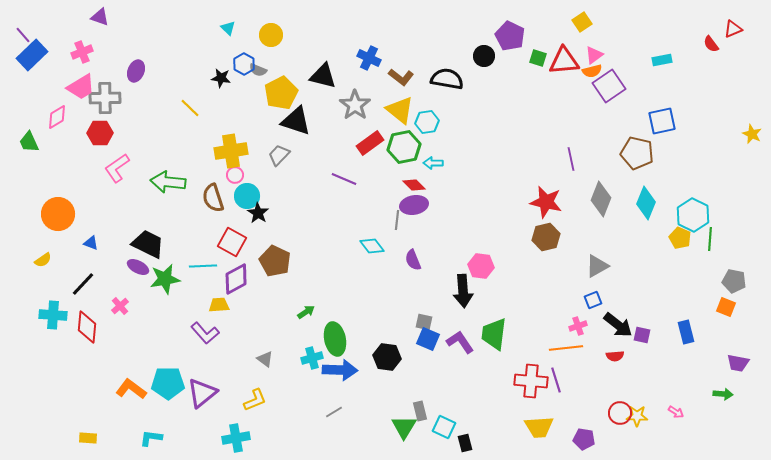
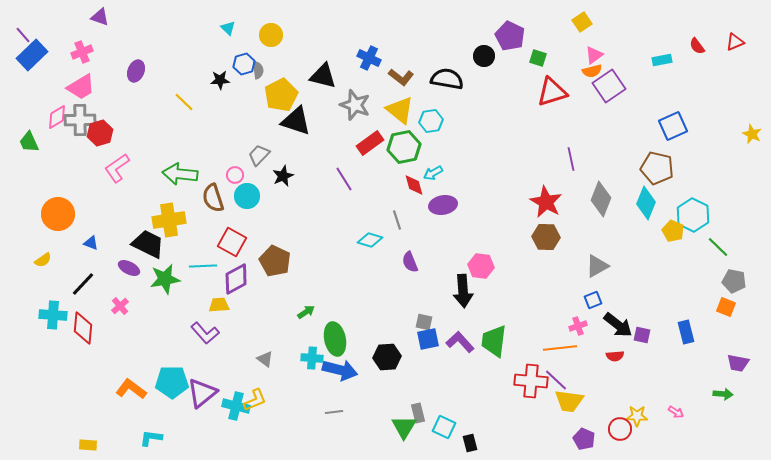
red triangle at (733, 29): moved 2 px right, 13 px down
red semicircle at (711, 44): moved 14 px left, 2 px down
red triangle at (564, 61): moved 12 px left, 31 px down; rotated 12 degrees counterclockwise
blue hexagon at (244, 64): rotated 15 degrees clockwise
gray semicircle at (258, 70): rotated 120 degrees counterclockwise
black star at (221, 78): moved 1 px left, 2 px down; rotated 12 degrees counterclockwise
yellow pentagon at (281, 93): moved 2 px down
gray cross at (105, 98): moved 25 px left, 22 px down
gray star at (355, 105): rotated 16 degrees counterclockwise
yellow line at (190, 108): moved 6 px left, 6 px up
blue square at (662, 121): moved 11 px right, 5 px down; rotated 12 degrees counterclockwise
cyan hexagon at (427, 122): moved 4 px right, 1 px up
red hexagon at (100, 133): rotated 15 degrees counterclockwise
yellow cross at (231, 151): moved 62 px left, 69 px down
brown pentagon at (637, 153): moved 20 px right, 15 px down
gray trapezoid at (279, 155): moved 20 px left
cyan arrow at (433, 163): moved 10 px down; rotated 30 degrees counterclockwise
purple line at (344, 179): rotated 35 degrees clockwise
green arrow at (168, 182): moved 12 px right, 8 px up
red diamond at (414, 185): rotated 30 degrees clockwise
red star at (546, 202): rotated 16 degrees clockwise
purple ellipse at (414, 205): moved 29 px right
black star at (258, 213): moved 25 px right, 37 px up; rotated 15 degrees clockwise
gray line at (397, 220): rotated 24 degrees counterclockwise
brown hexagon at (546, 237): rotated 16 degrees clockwise
yellow pentagon at (680, 238): moved 7 px left, 7 px up
green line at (710, 239): moved 8 px right, 8 px down; rotated 50 degrees counterclockwise
cyan diamond at (372, 246): moved 2 px left, 6 px up; rotated 35 degrees counterclockwise
purple semicircle at (413, 260): moved 3 px left, 2 px down
purple ellipse at (138, 267): moved 9 px left, 1 px down
red diamond at (87, 327): moved 4 px left, 1 px down
green trapezoid at (494, 334): moved 7 px down
blue square at (428, 339): rotated 35 degrees counterclockwise
purple L-shape at (460, 342): rotated 8 degrees counterclockwise
orange line at (566, 348): moved 6 px left
black hexagon at (387, 357): rotated 12 degrees counterclockwise
cyan cross at (312, 358): rotated 20 degrees clockwise
blue arrow at (340, 370): rotated 12 degrees clockwise
purple line at (556, 380): rotated 30 degrees counterclockwise
cyan pentagon at (168, 383): moved 4 px right, 1 px up
gray rectangle at (420, 411): moved 2 px left, 2 px down
gray line at (334, 412): rotated 24 degrees clockwise
red circle at (620, 413): moved 16 px down
yellow trapezoid at (539, 427): moved 30 px right, 26 px up; rotated 12 degrees clockwise
yellow rectangle at (88, 438): moved 7 px down
cyan cross at (236, 438): moved 32 px up; rotated 24 degrees clockwise
purple pentagon at (584, 439): rotated 15 degrees clockwise
black rectangle at (465, 443): moved 5 px right
